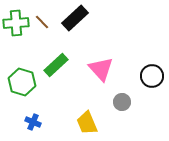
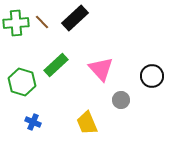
gray circle: moved 1 px left, 2 px up
